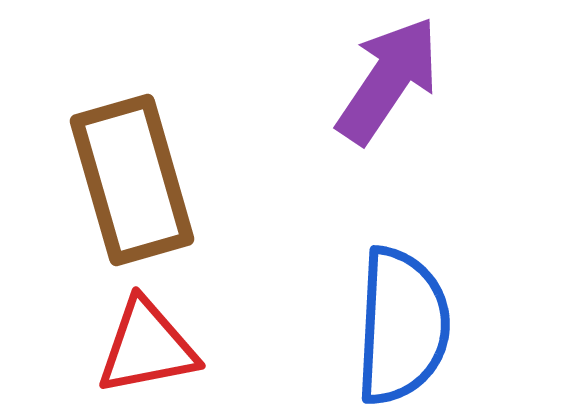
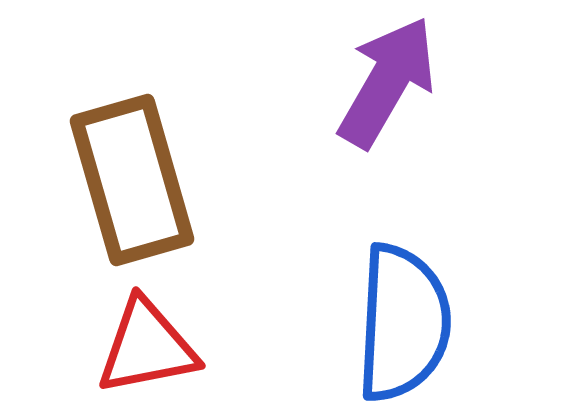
purple arrow: moved 1 px left, 2 px down; rotated 4 degrees counterclockwise
blue semicircle: moved 1 px right, 3 px up
